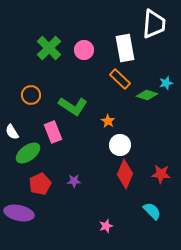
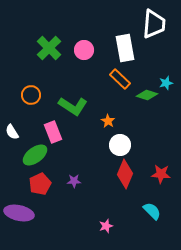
green ellipse: moved 7 px right, 2 px down
